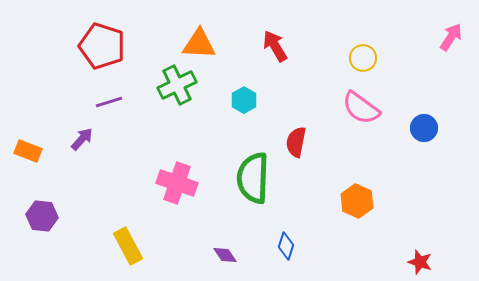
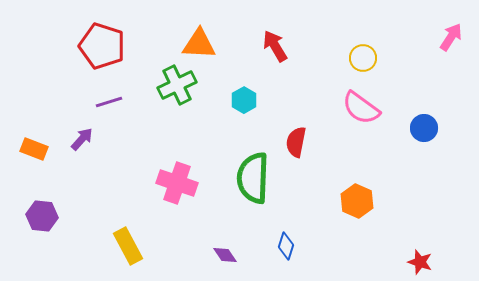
orange rectangle: moved 6 px right, 2 px up
